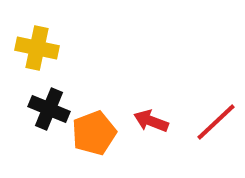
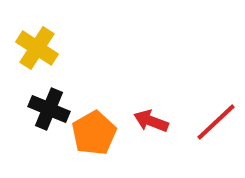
yellow cross: rotated 21 degrees clockwise
orange pentagon: rotated 9 degrees counterclockwise
